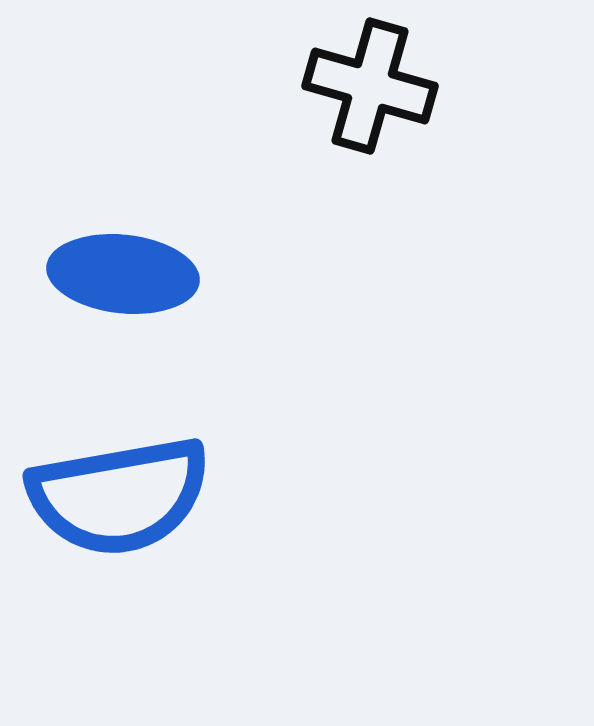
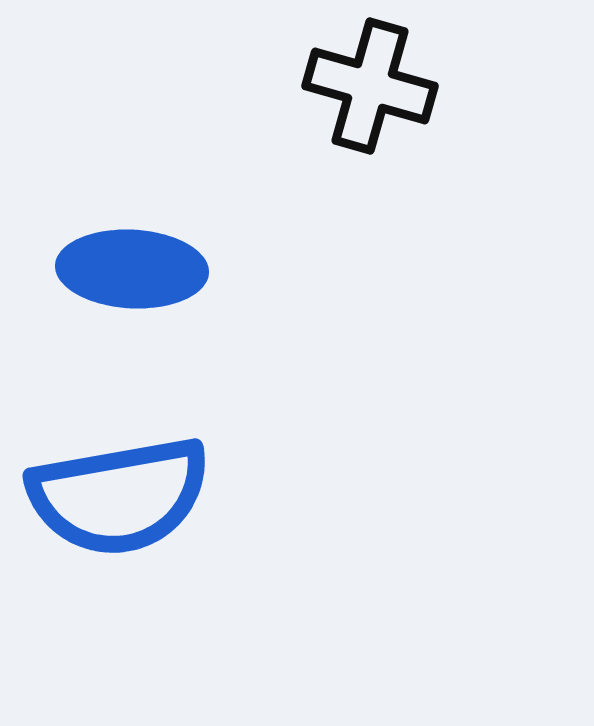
blue ellipse: moved 9 px right, 5 px up; rotated 3 degrees counterclockwise
